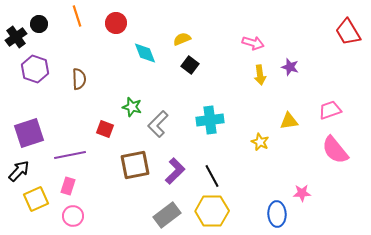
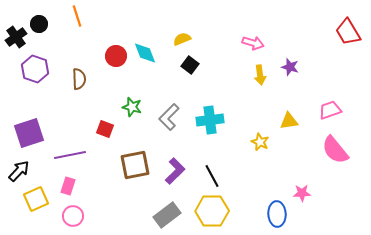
red circle: moved 33 px down
gray L-shape: moved 11 px right, 7 px up
